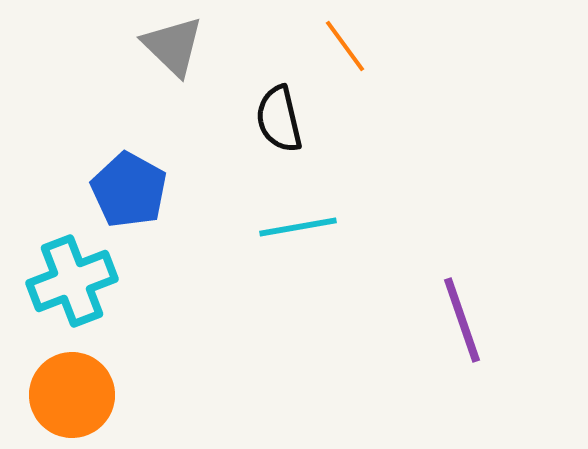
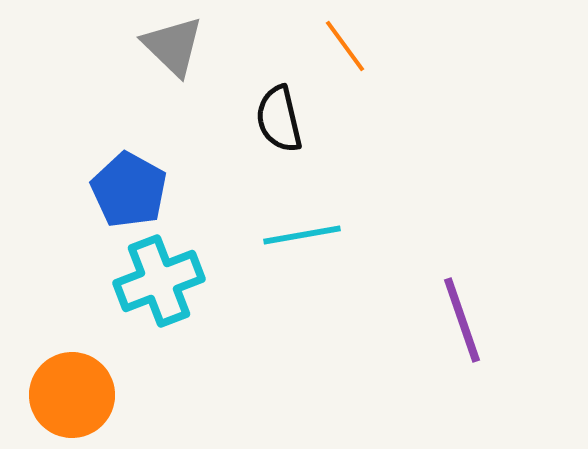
cyan line: moved 4 px right, 8 px down
cyan cross: moved 87 px right
